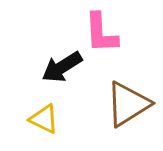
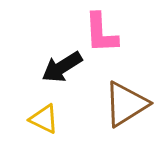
brown triangle: moved 2 px left
